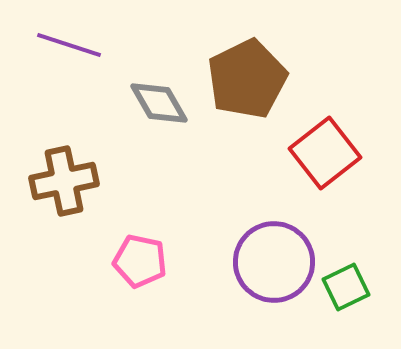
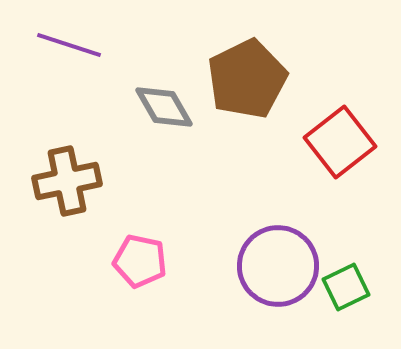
gray diamond: moved 5 px right, 4 px down
red square: moved 15 px right, 11 px up
brown cross: moved 3 px right
purple circle: moved 4 px right, 4 px down
